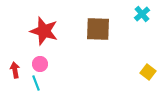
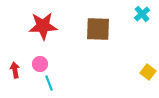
red star: moved 1 px left, 5 px up; rotated 20 degrees counterclockwise
cyan line: moved 13 px right
